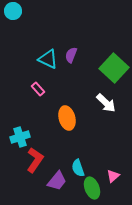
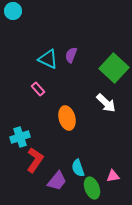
pink triangle: rotated 32 degrees clockwise
